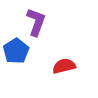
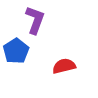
purple L-shape: moved 1 px left, 2 px up
